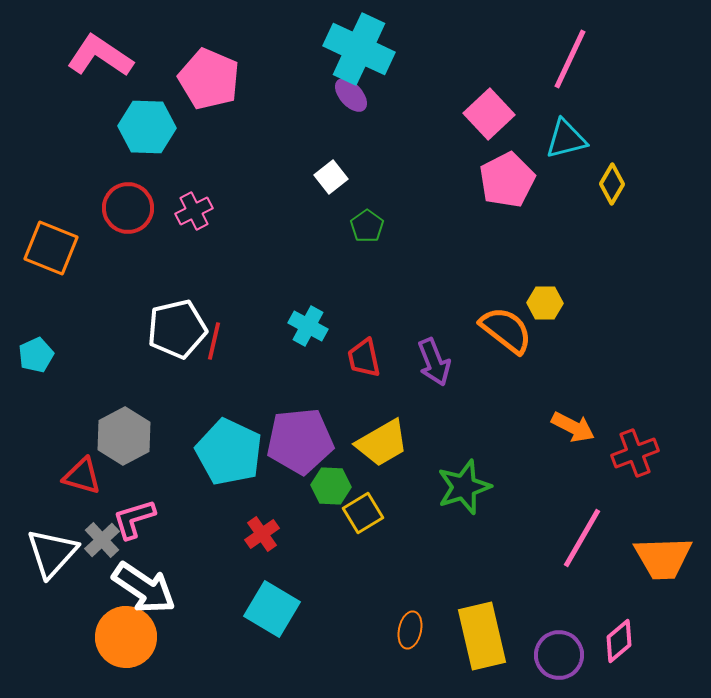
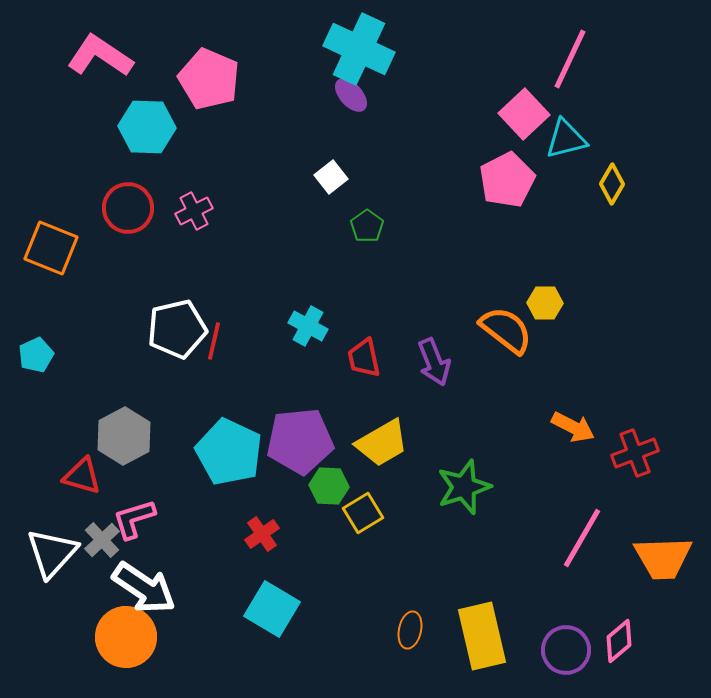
pink square at (489, 114): moved 35 px right
green hexagon at (331, 486): moved 2 px left
purple circle at (559, 655): moved 7 px right, 5 px up
